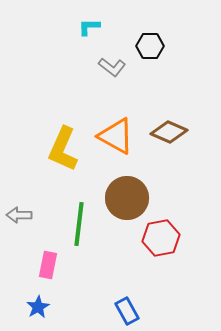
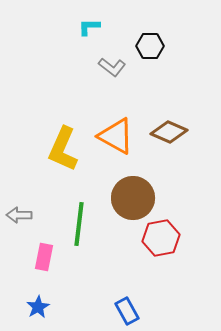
brown circle: moved 6 px right
pink rectangle: moved 4 px left, 8 px up
